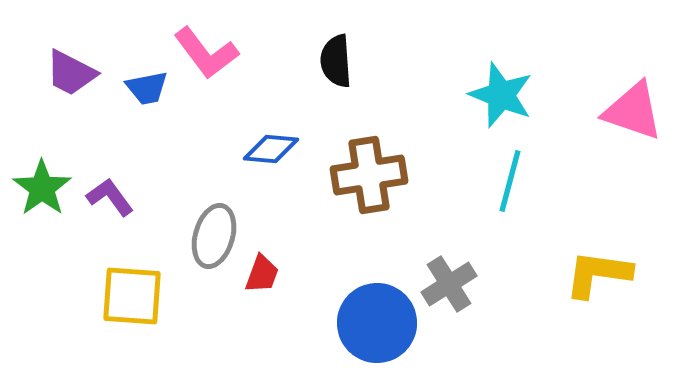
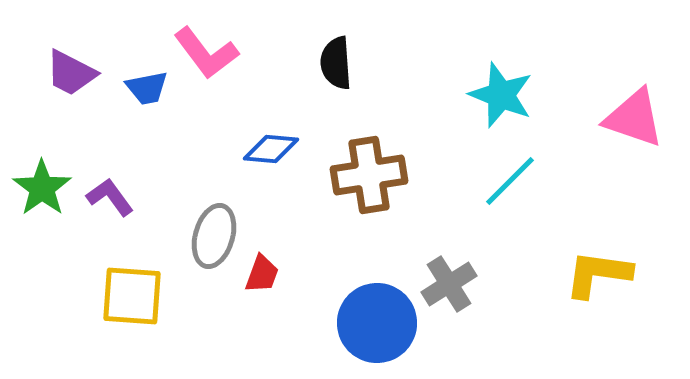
black semicircle: moved 2 px down
pink triangle: moved 1 px right, 7 px down
cyan line: rotated 30 degrees clockwise
